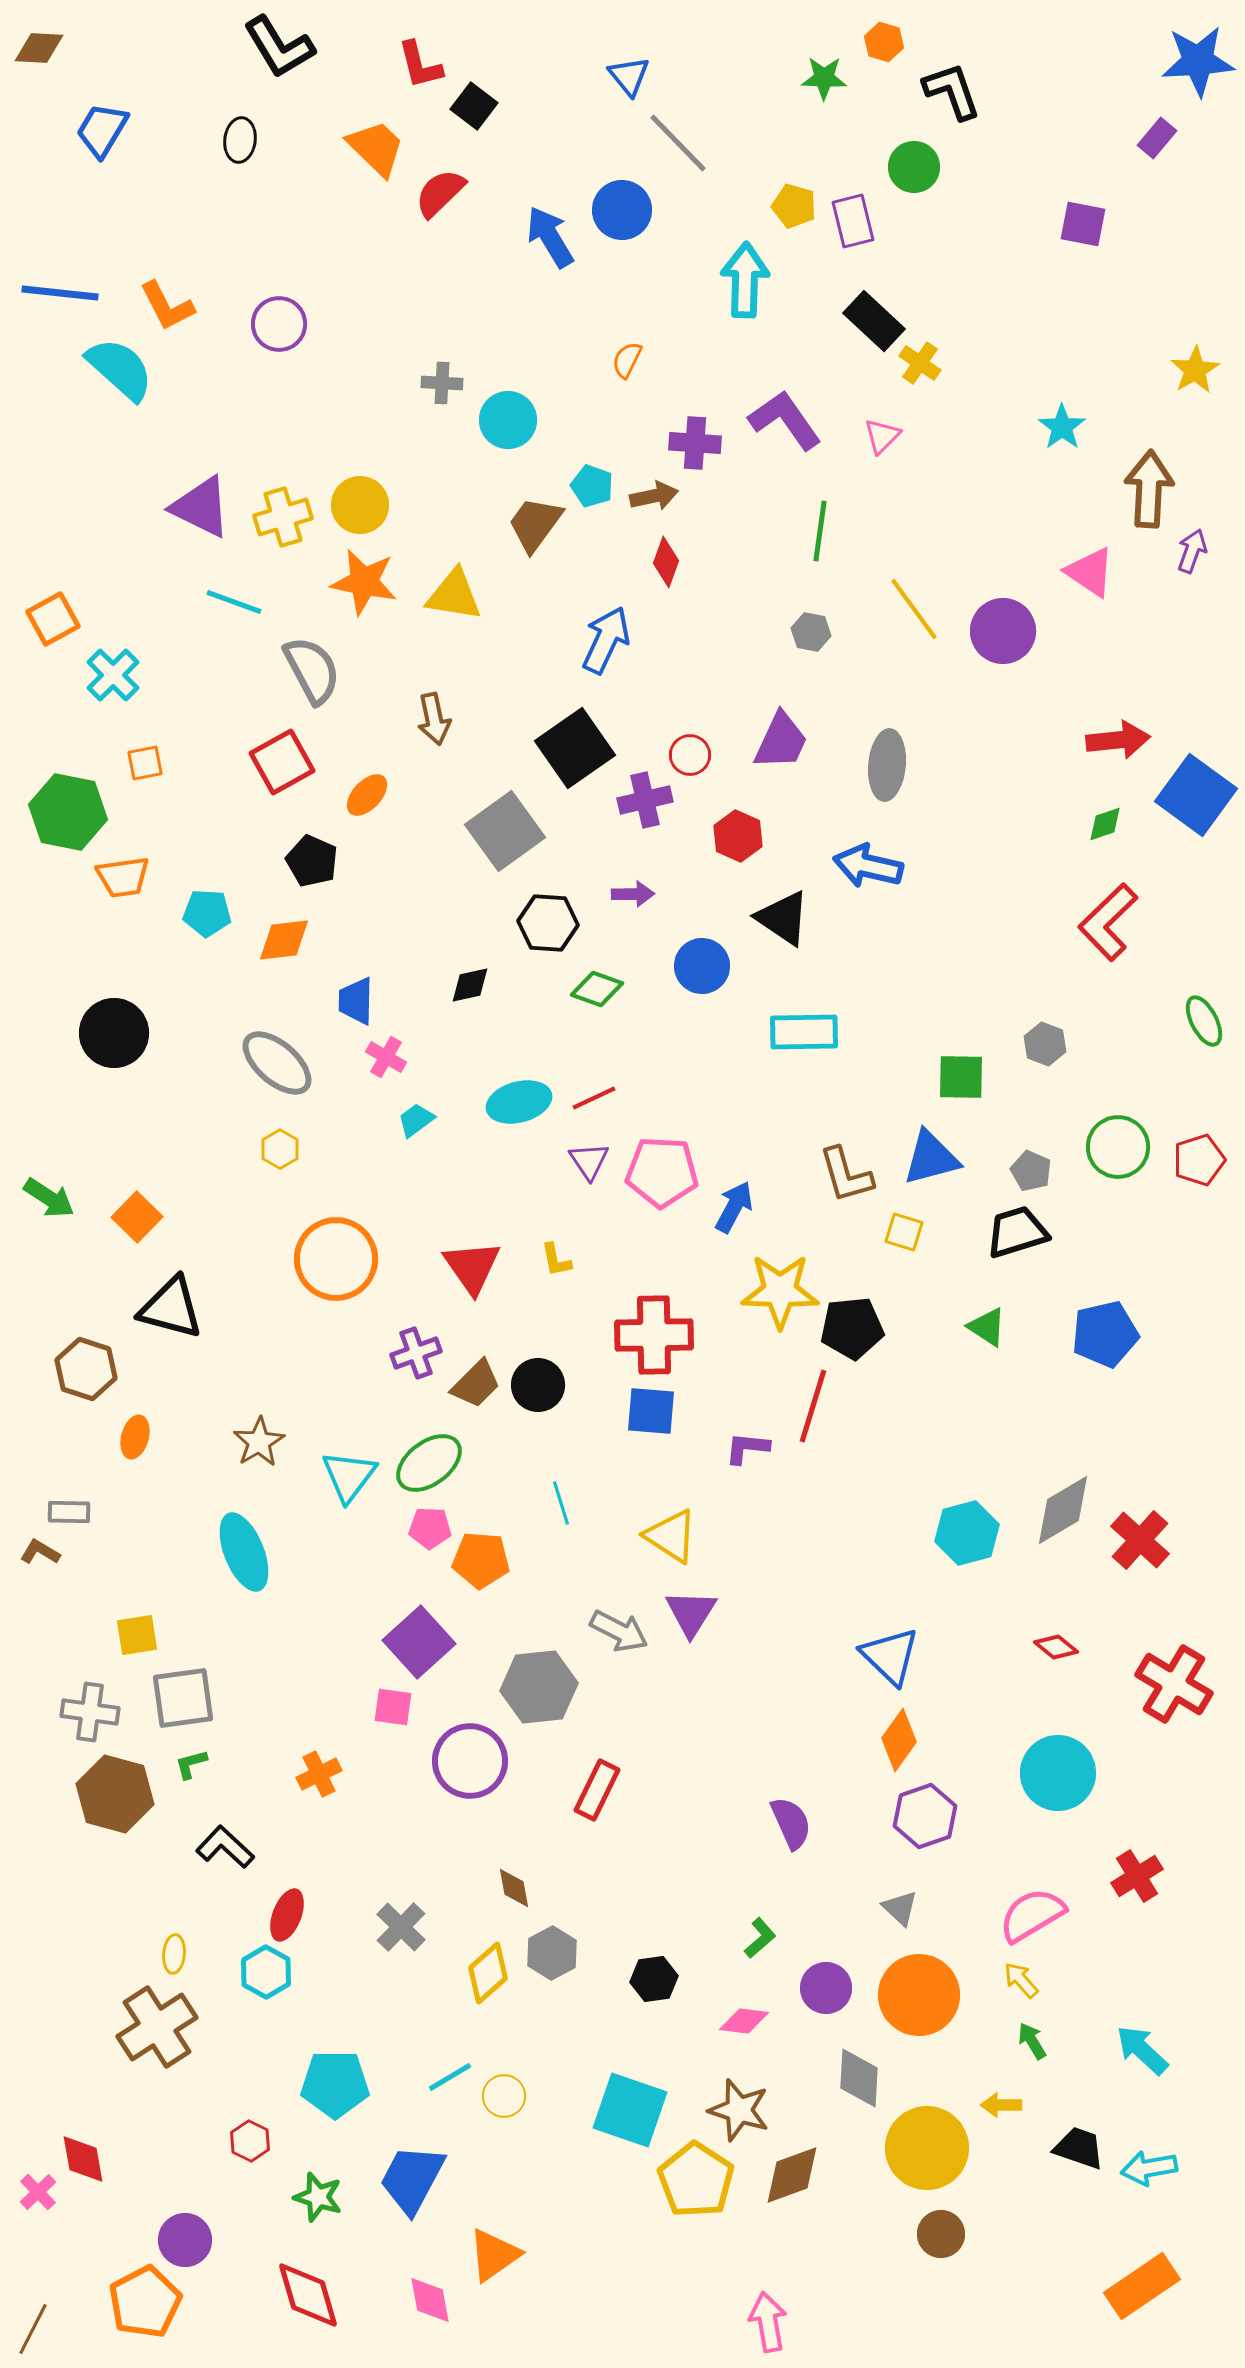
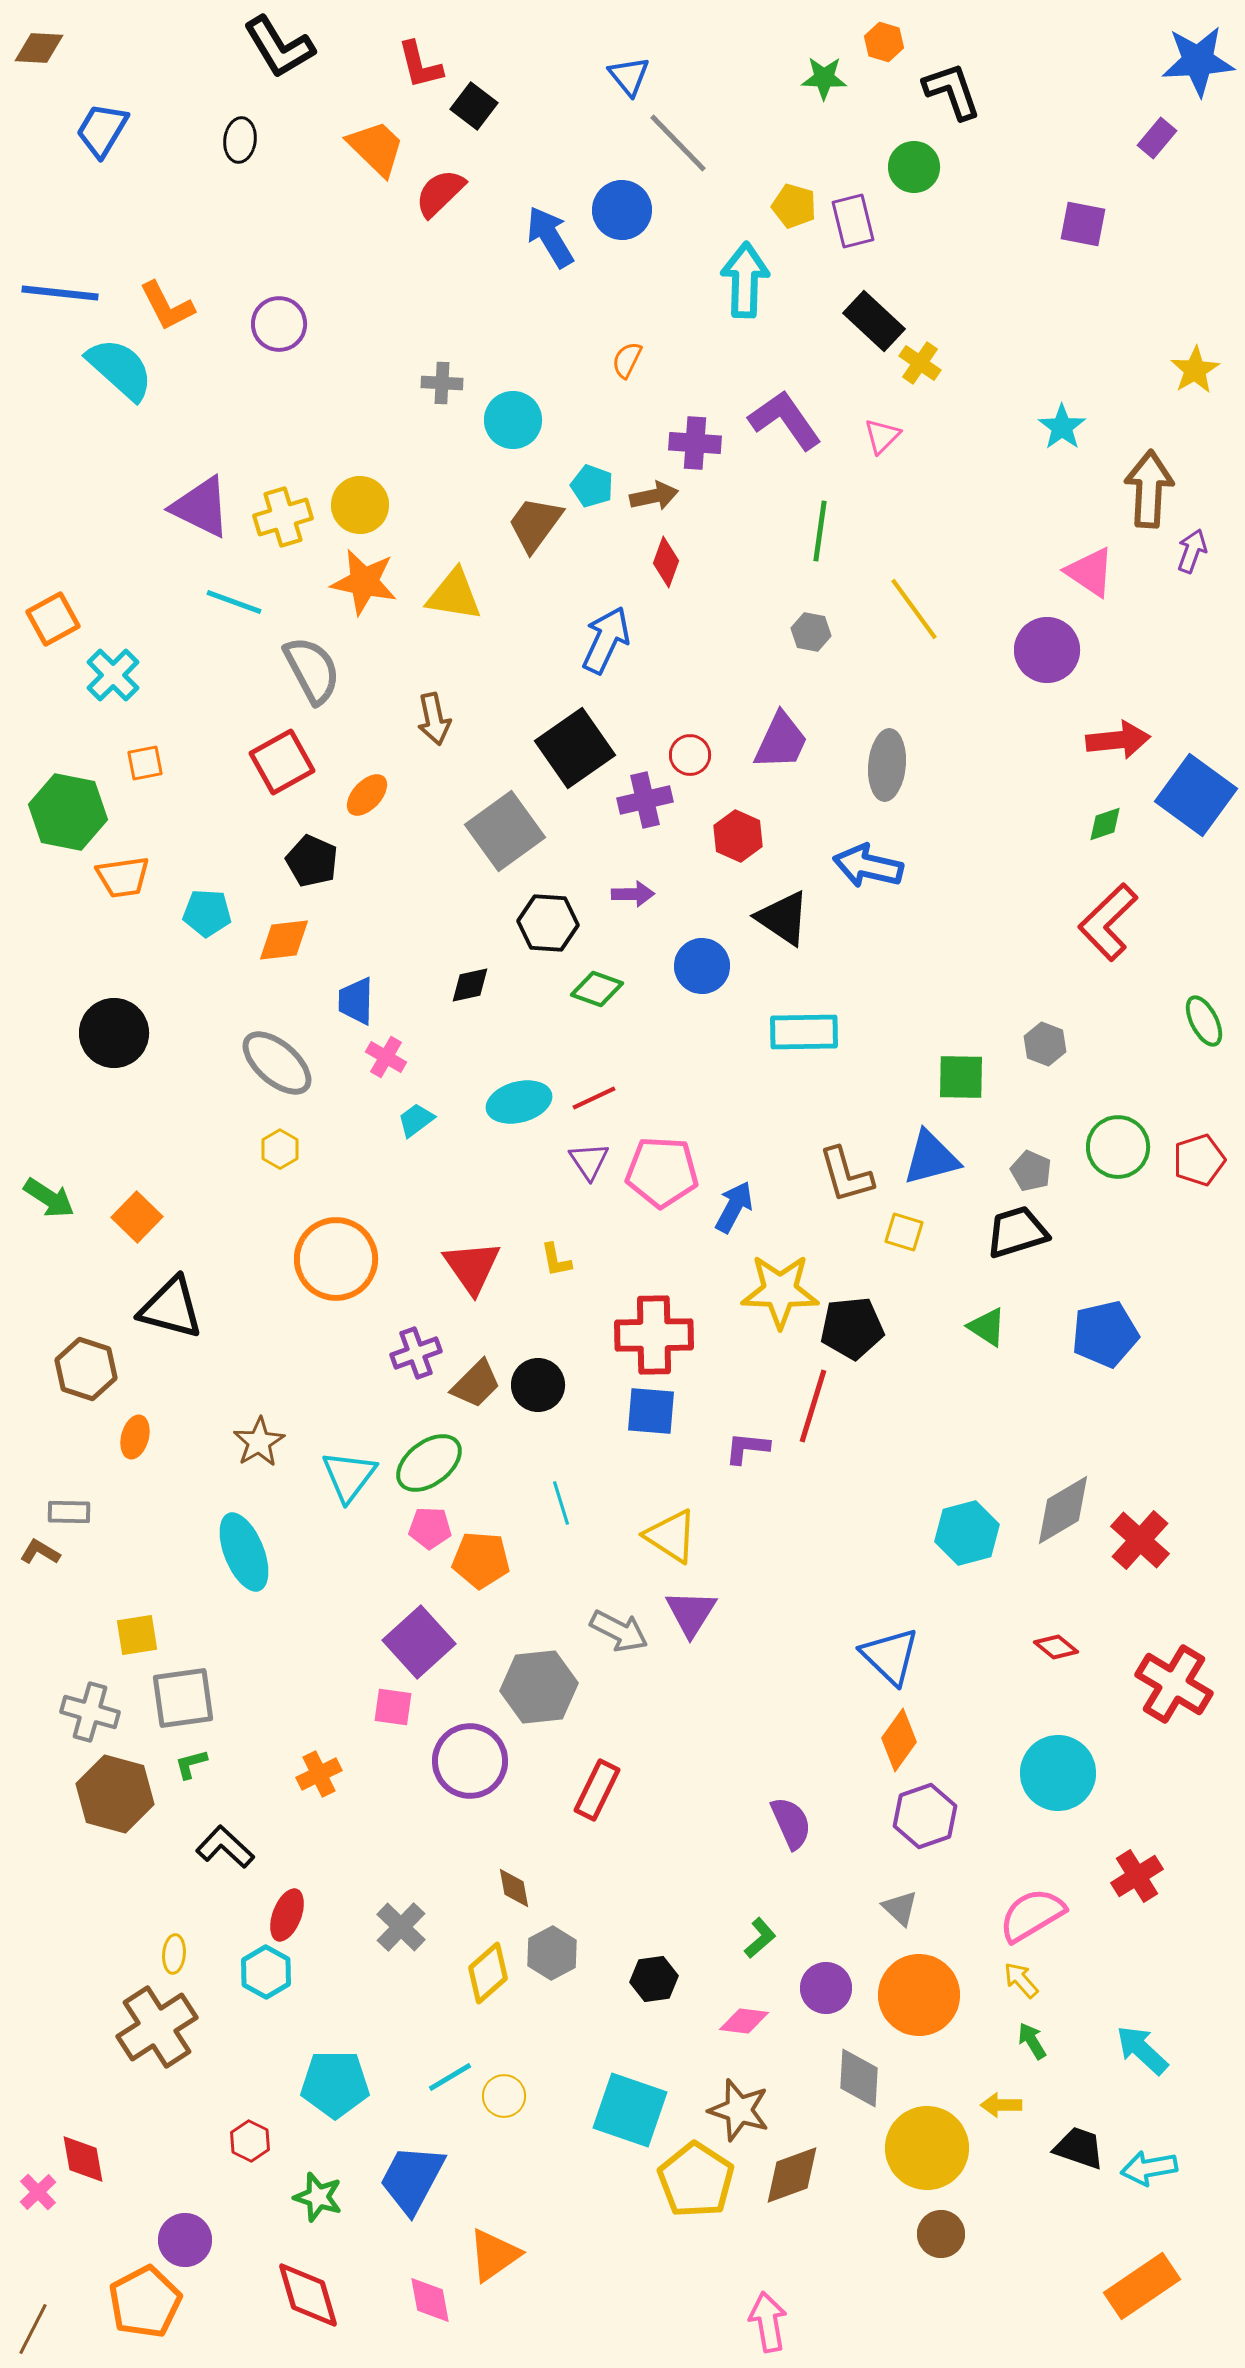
cyan circle at (508, 420): moved 5 px right
purple circle at (1003, 631): moved 44 px right, 19 px down
gray cross at (90, 1712): rotated 8 degrees clockwise
